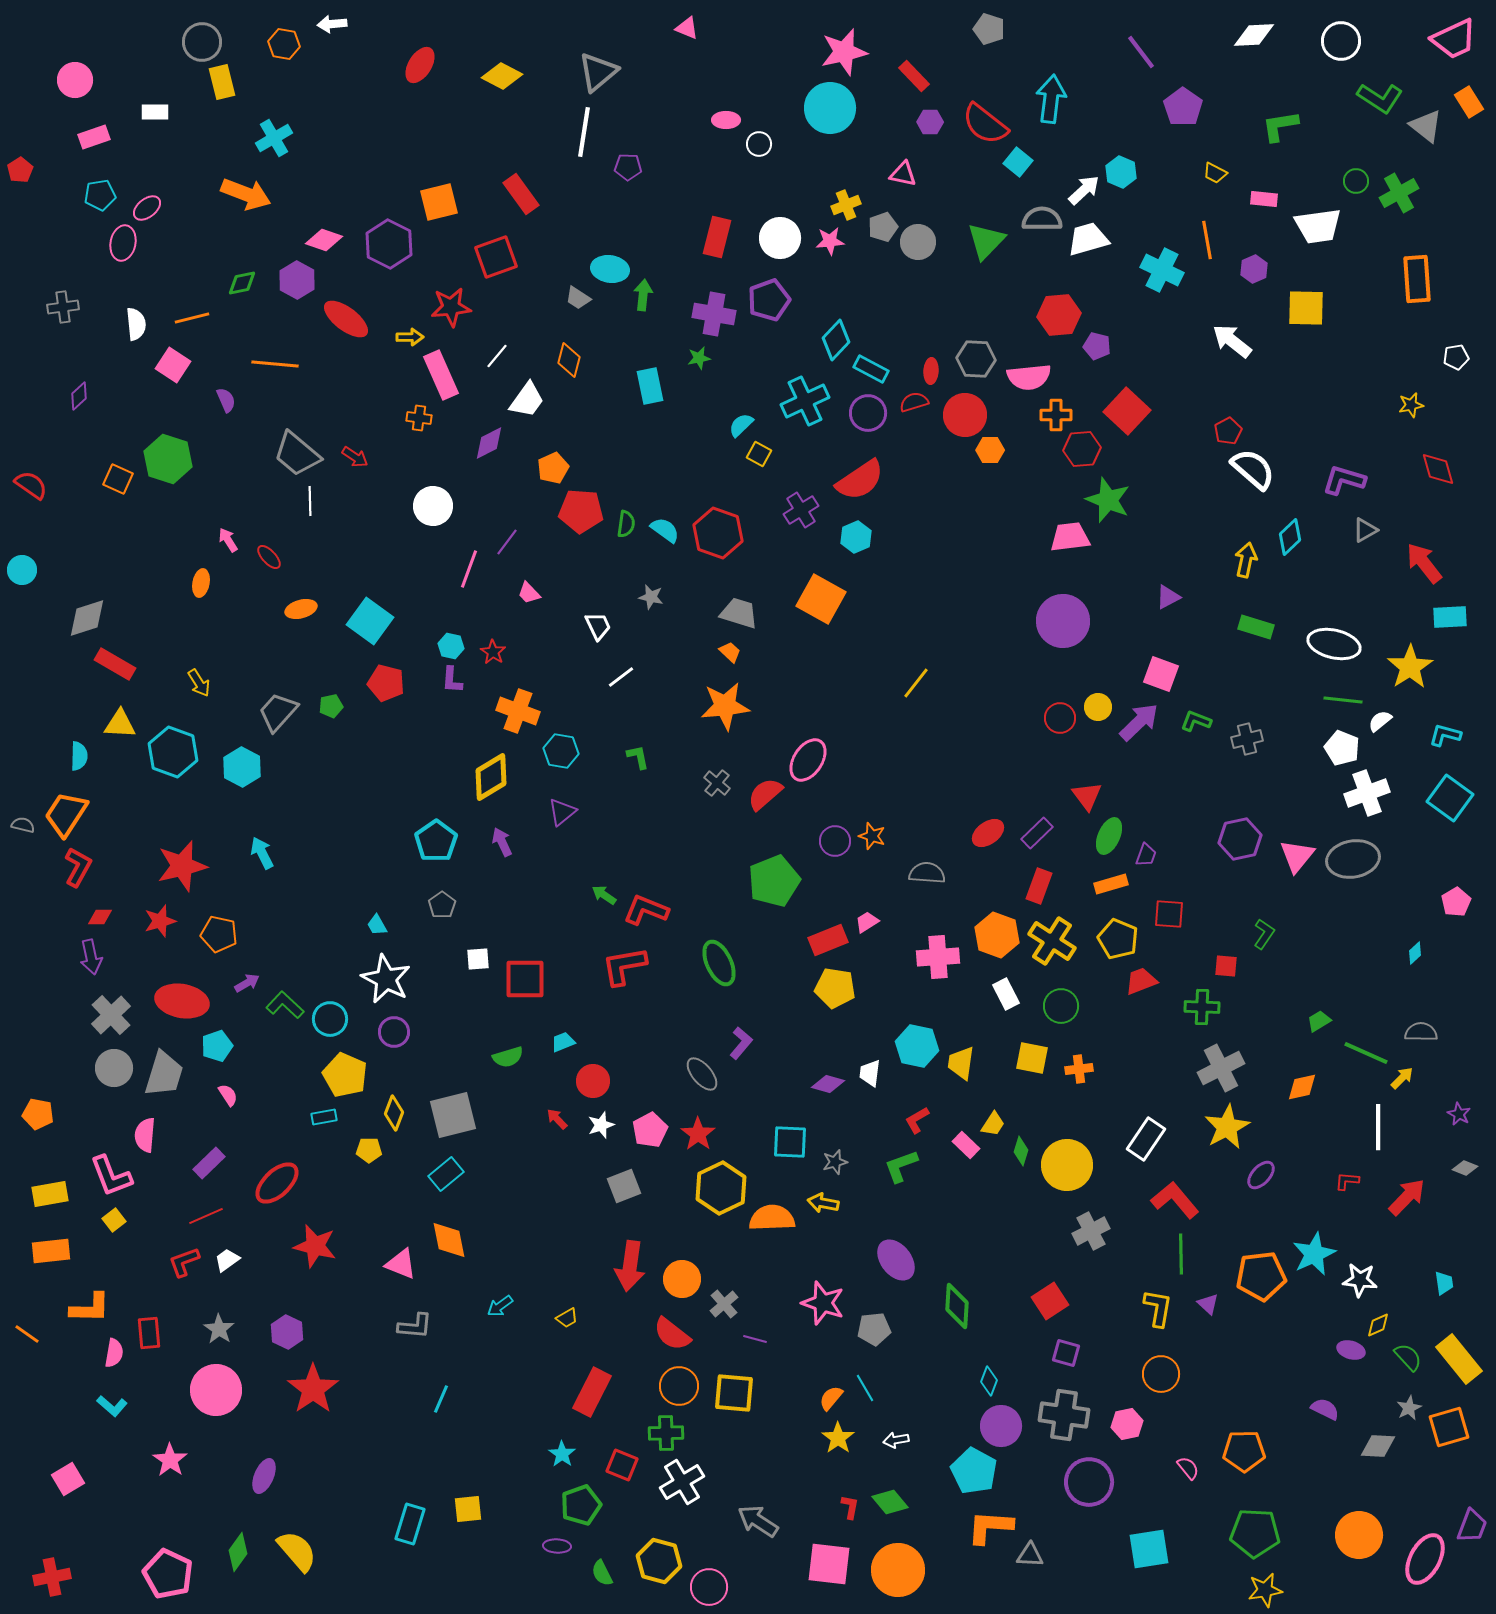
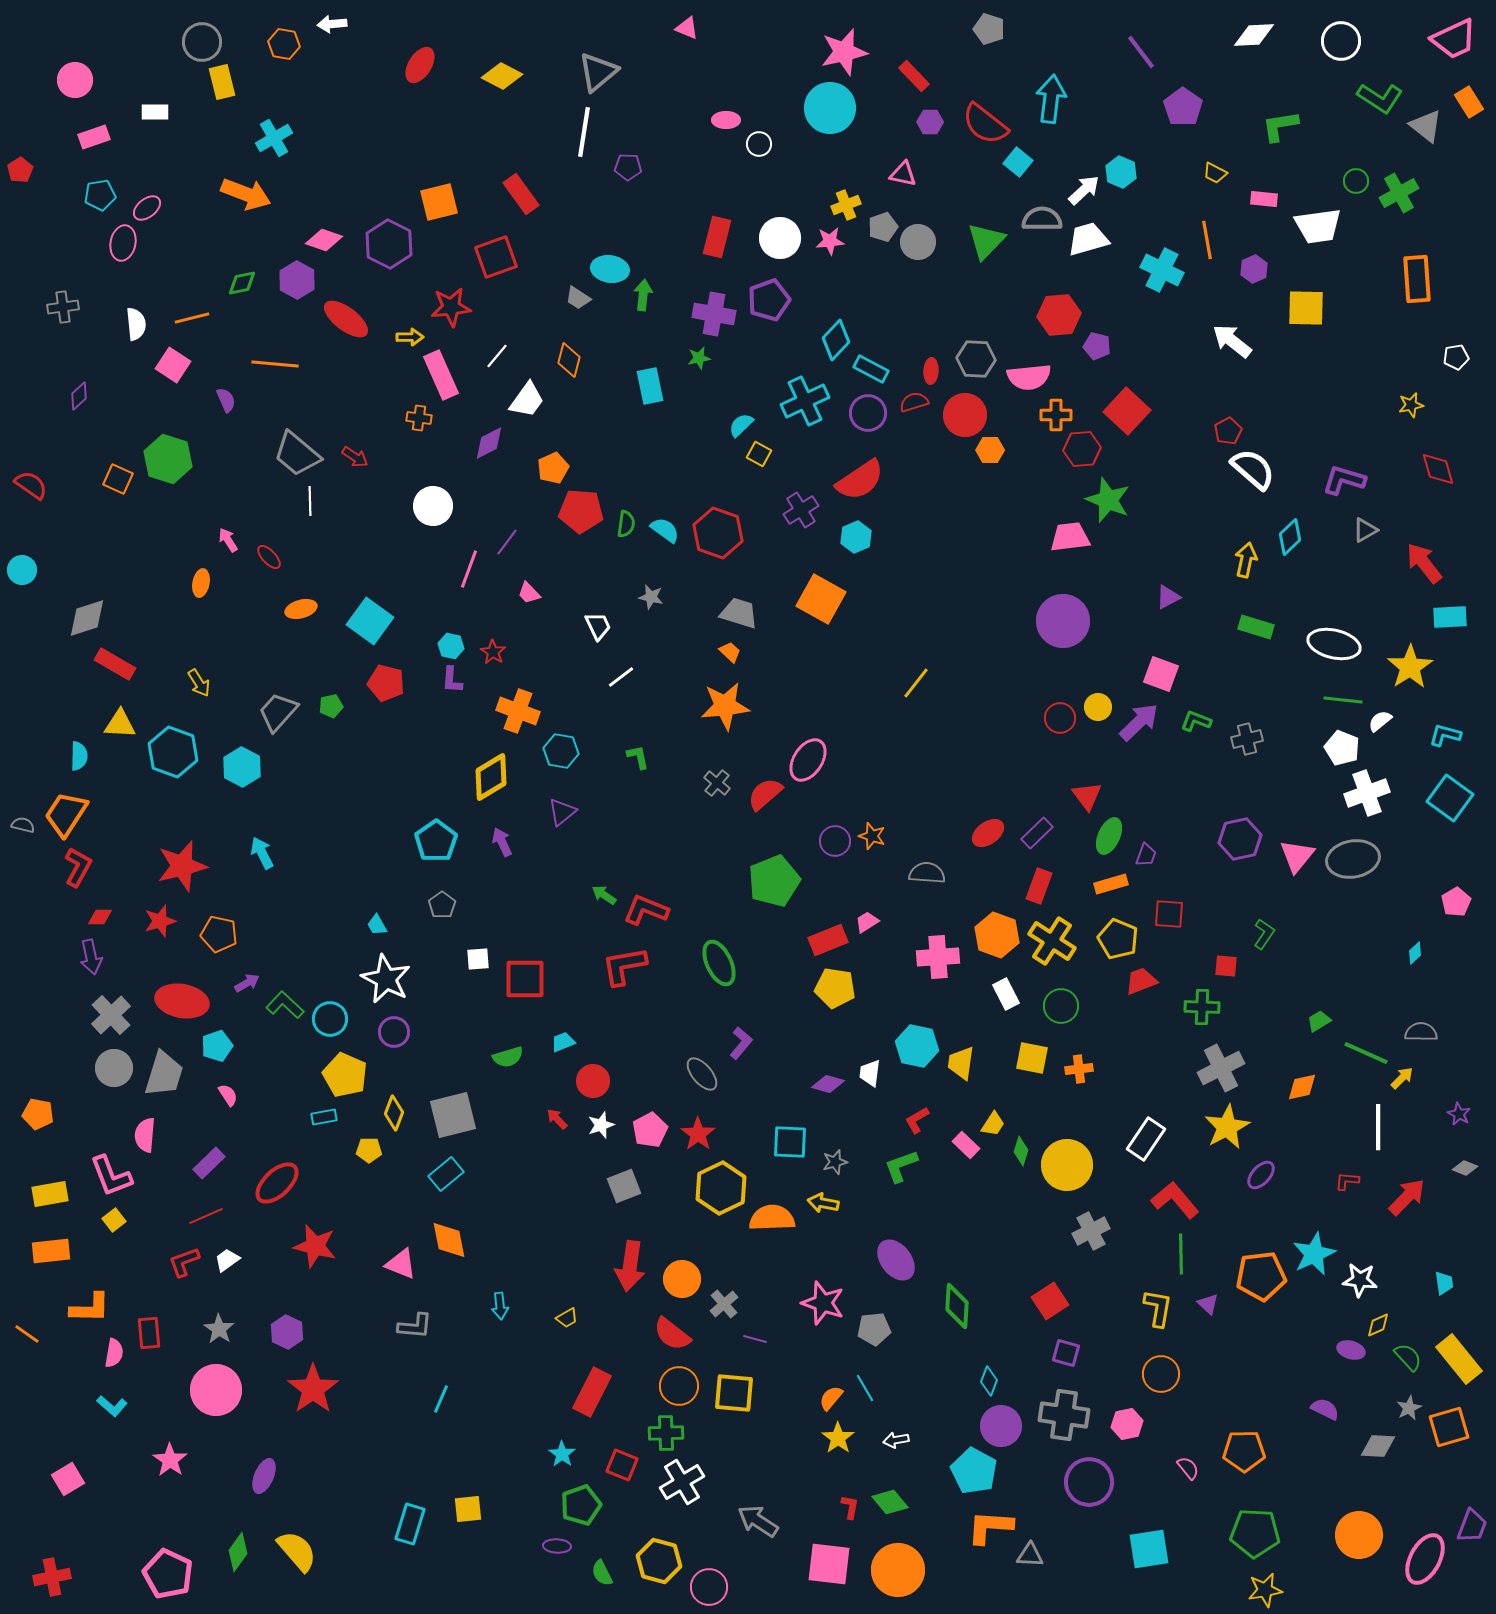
cyan arrow at (500, 1306): rotated 60 degrees counterclockwise
